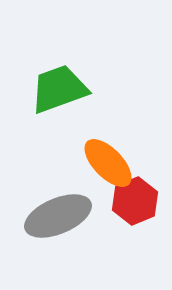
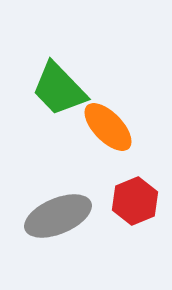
green trapezoid: rotated 114 degrees counterclockwise
orange ellipse: moved 36 px up
